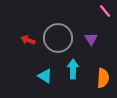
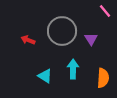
gray circle: moved 4 px right, 7 px up
